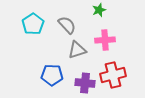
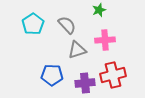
purple cross: rotated 12 degrees counterclockwise
